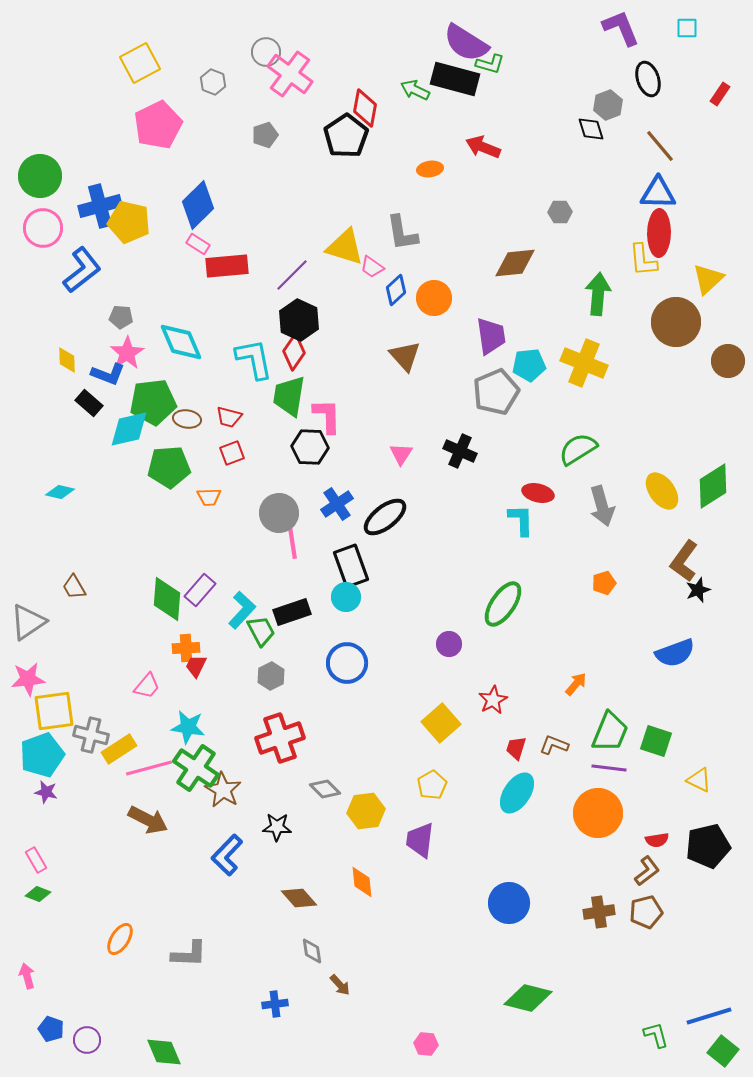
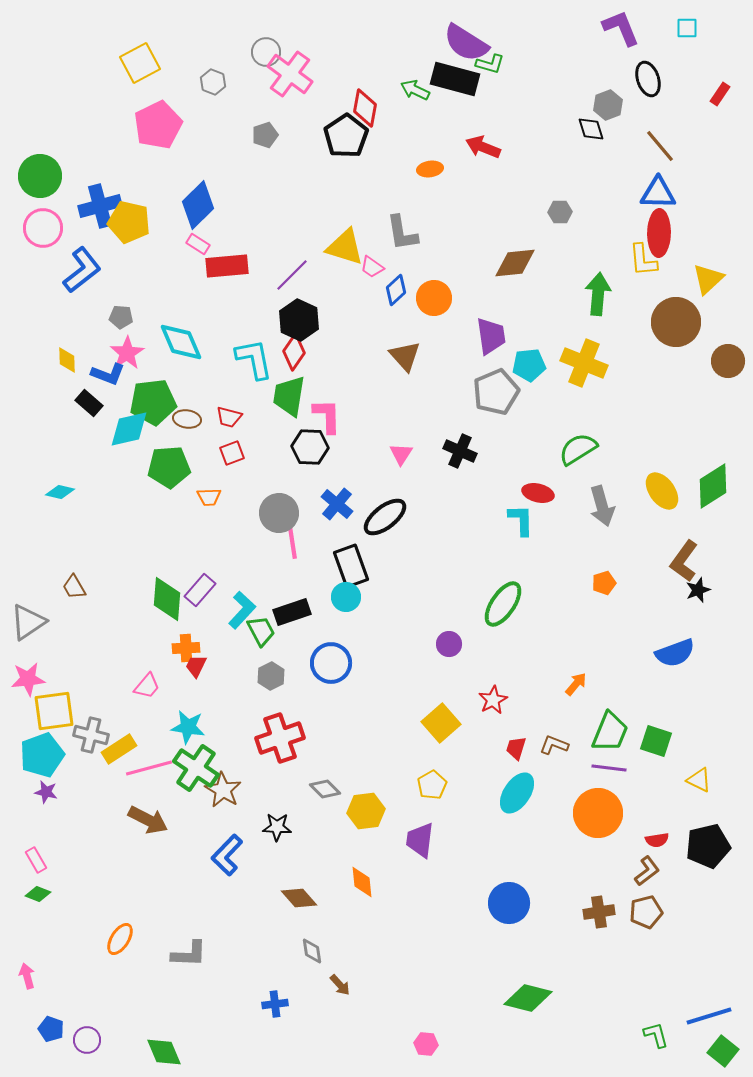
blue cross at (337, 504): rotated 16 degrees counterclockwise
blue circle at (347, 663): moved 16 px left
